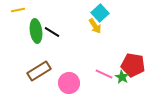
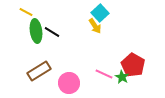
yellow line: moved 8 px right, 2 px down; rotated 40 degrees clockwise
red pentagon: rotated 20 degrees clockwise
